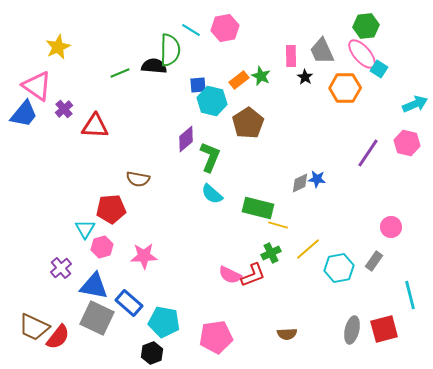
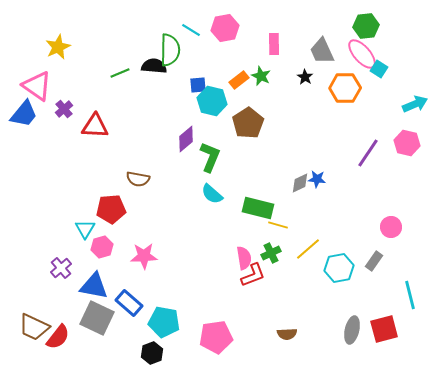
pink rectangle at (291, 56): moved 17 px left, 12 px up
pink semicircle at (230, 275): moved 14 px right, 17 px up; rotated 125 degrees counterclockwise
